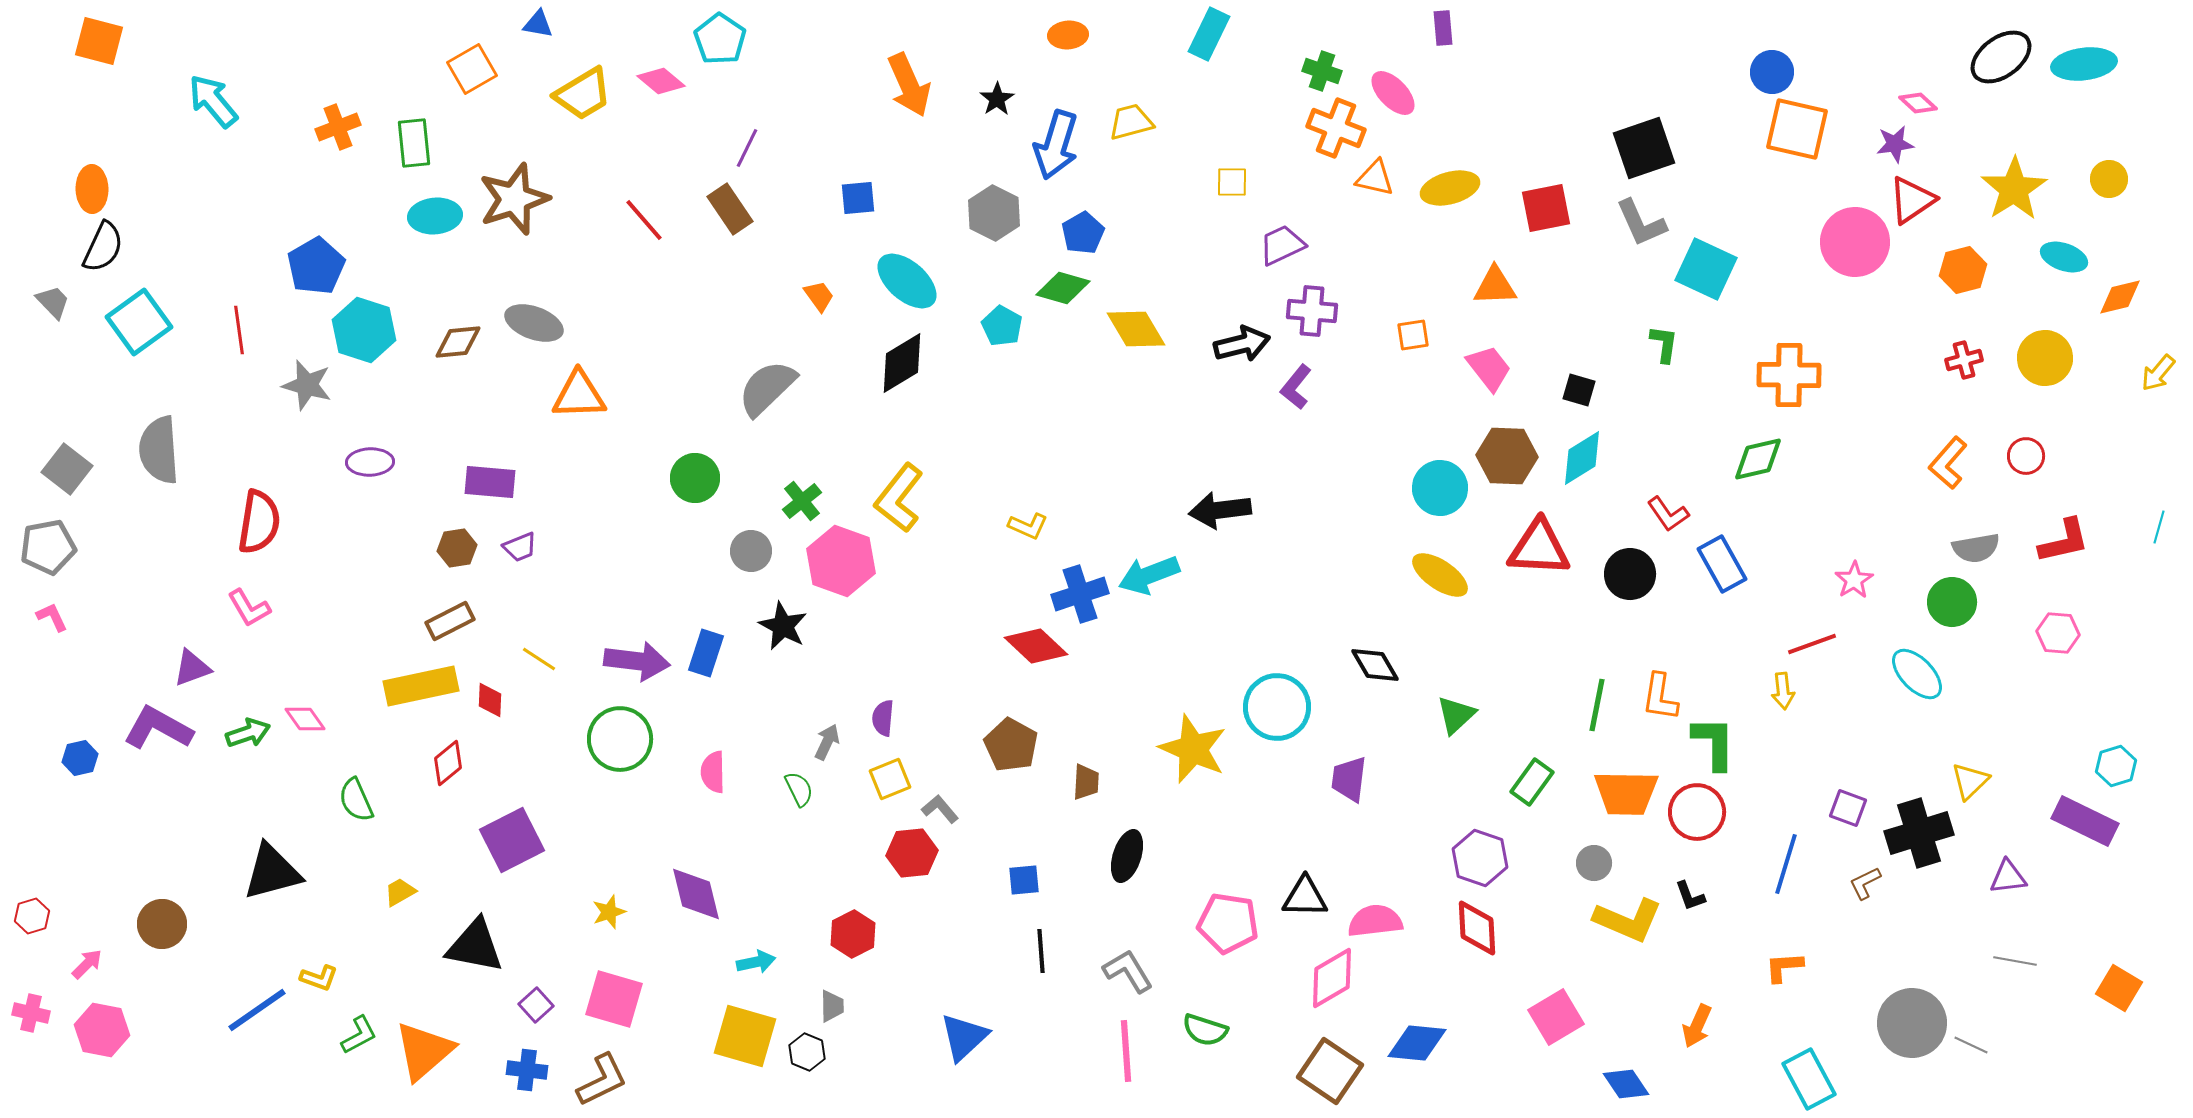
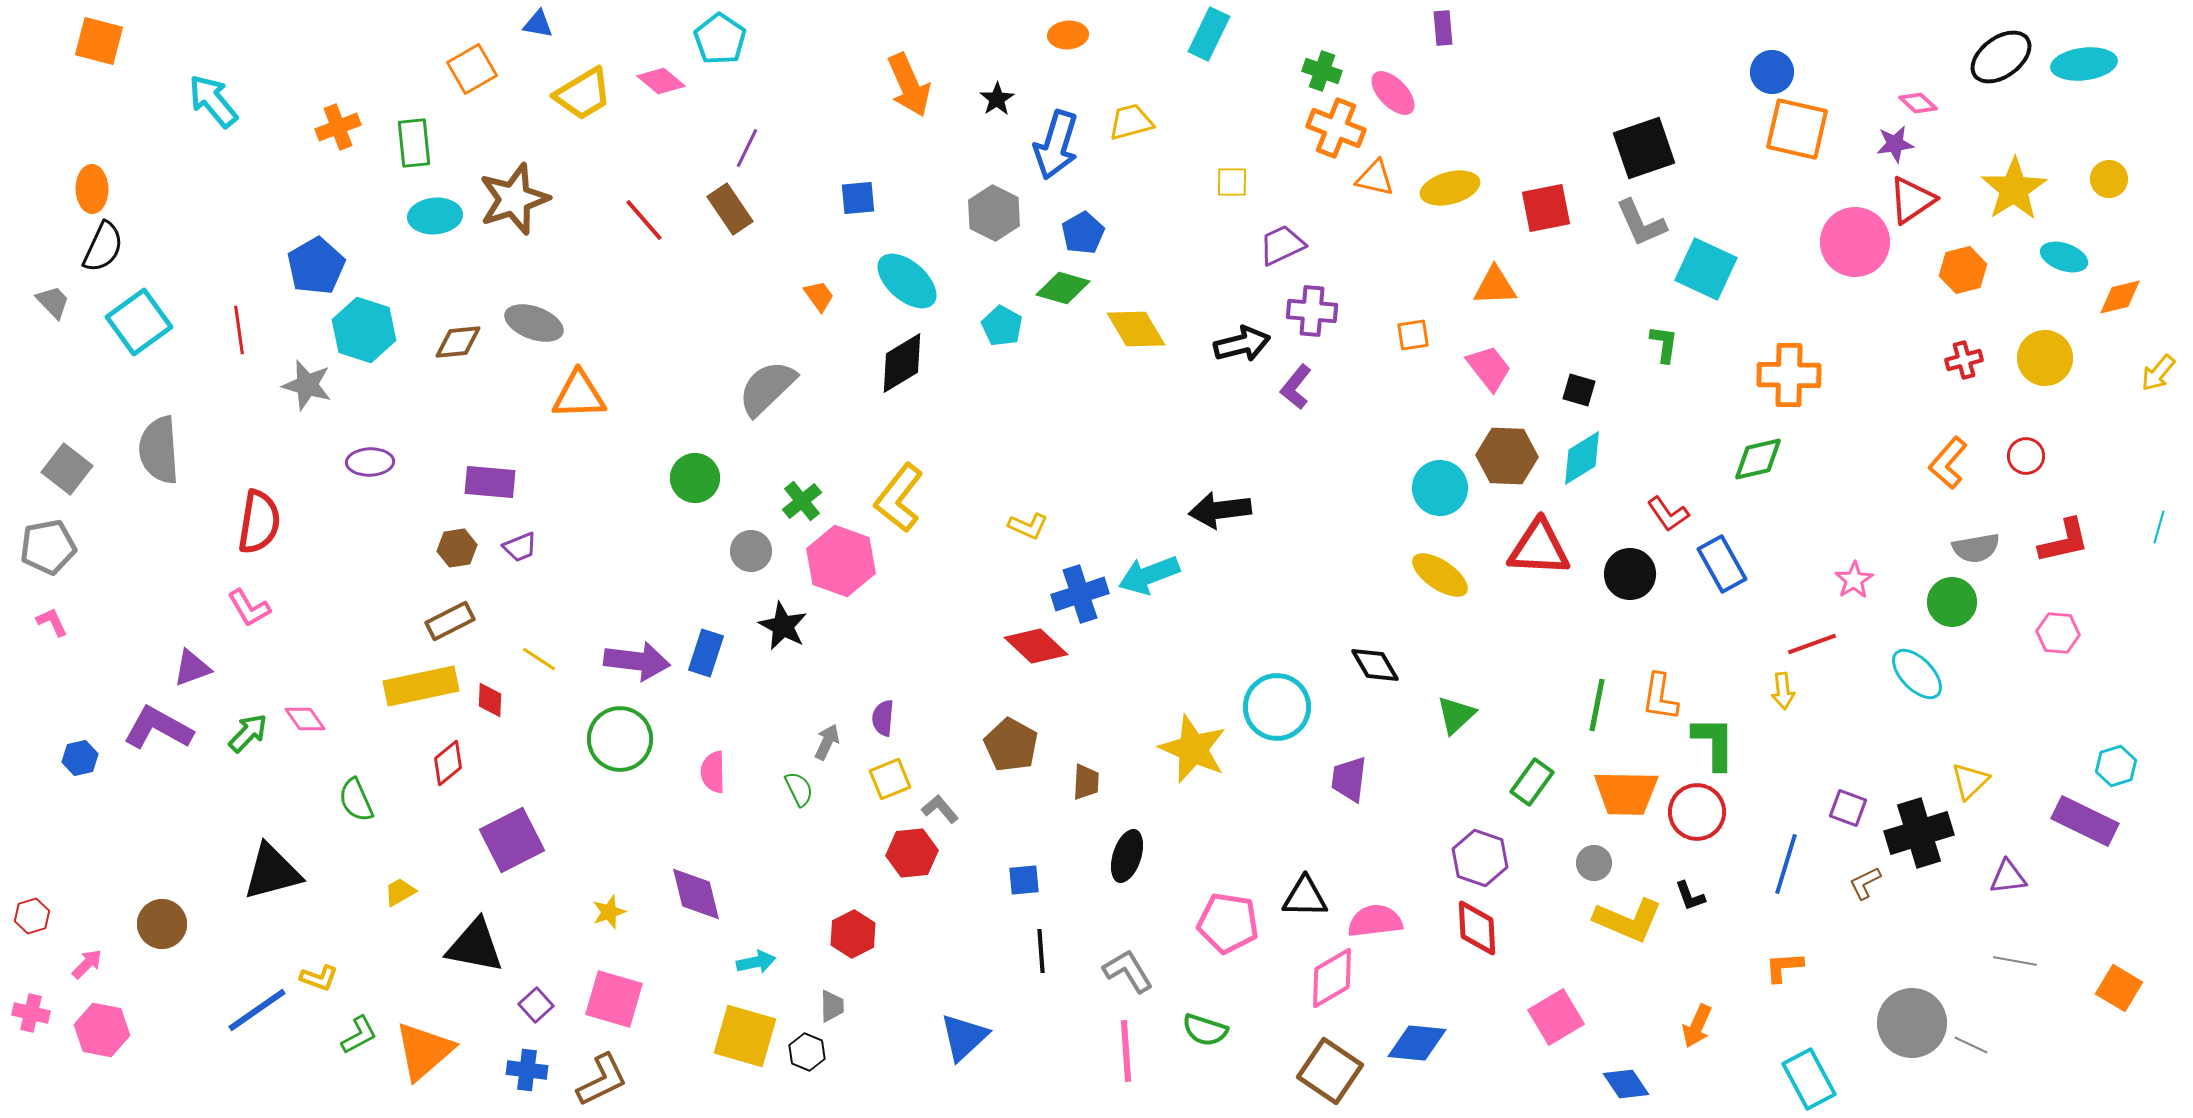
pink L-shape at (52, 617): moved 5 px down
green arrow at (248, 733): rotated 27 degrees counterclockwise
